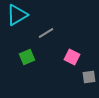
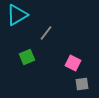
gray line: rotated 21 degrees counterclockwise
pink square: moved 1 px right, 6 px down
gray square: moved 7 px left, 7 px down
